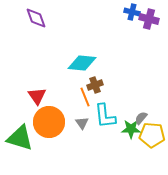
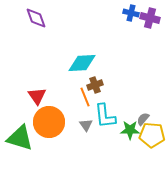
blue cross: moved 1 px left, 1 px down
purple cross: moved 1 px right, 1 px up
cyan diamond: rotated 8 degrees counterclockwise
gray semicircle: moved 2 px right, 1 px down
gray triangle: moved 4 px right, 2 px down
green star: moved 1 px left, 1 px down
